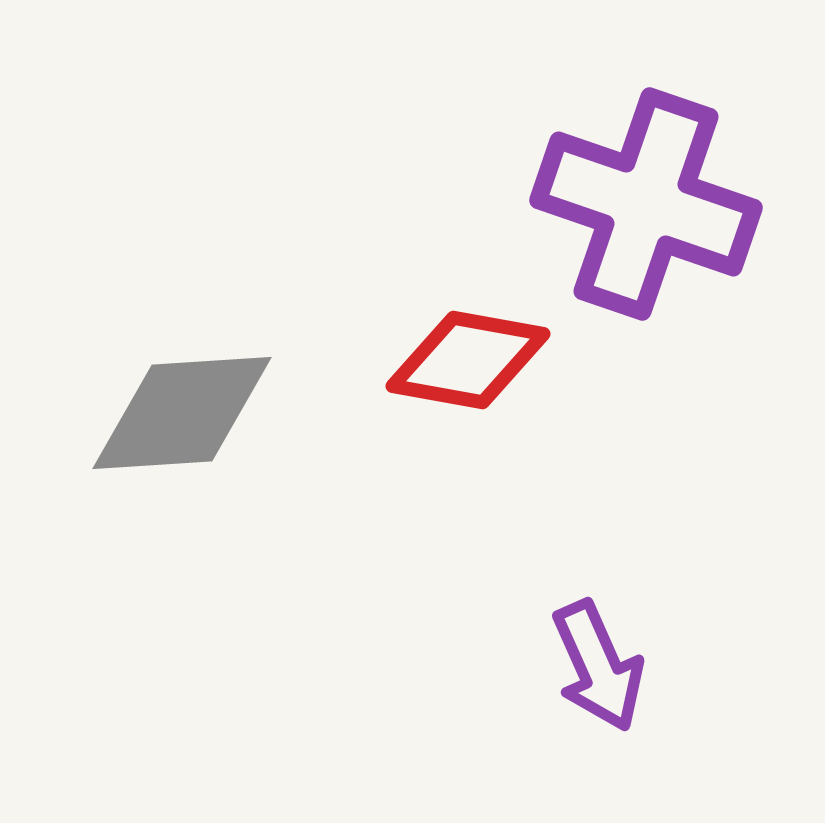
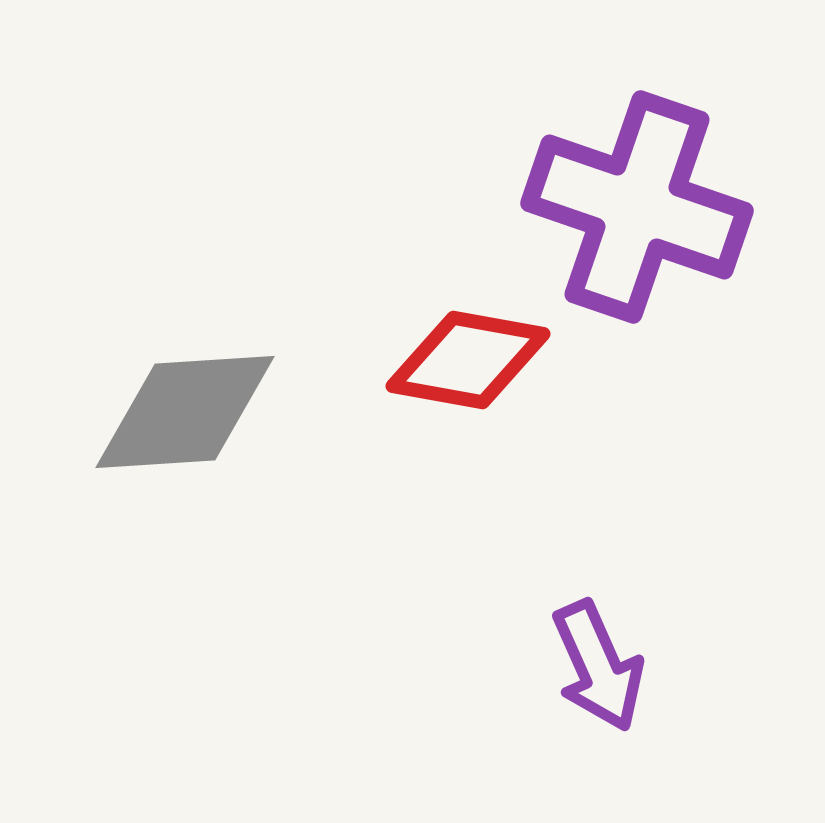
purple cross: moved 9 px left, 3 px down
gray diamond: moved 3 px right, 1 px up
